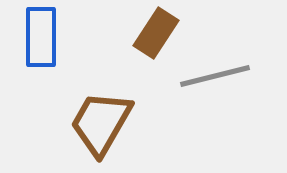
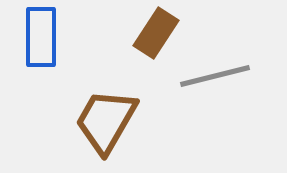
brown trapezoid: moved 5 px right, 2 px up
